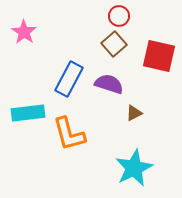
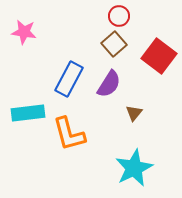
pink star: rotated 25 degrees counterclockwise
red square: rotated 24 degrees clockwise
purple semicircle: rotated 104 degrees clockwise
brown triangle: rotated 24 degrees counterclockwise
